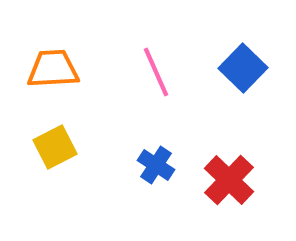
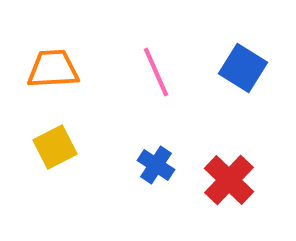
blue square: rotated 12 degrees counterclockwise
